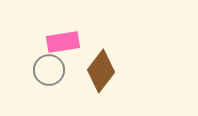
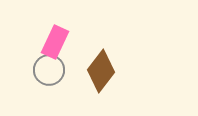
pink rectangle: moved 8 px left; rotated 56 degrees counterclockwise
